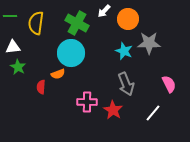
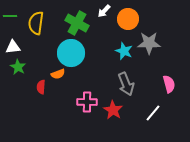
pink semicircle: rotated 12 degrees clockwise
